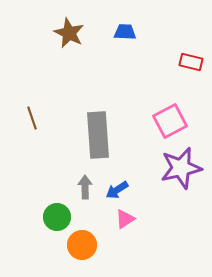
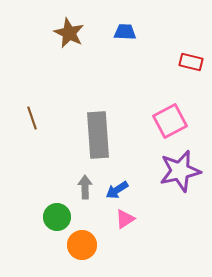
purple star: moved 1 px left, 3 px down
